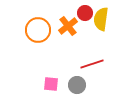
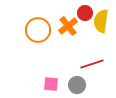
yellow semicircle: moved 2 px down
